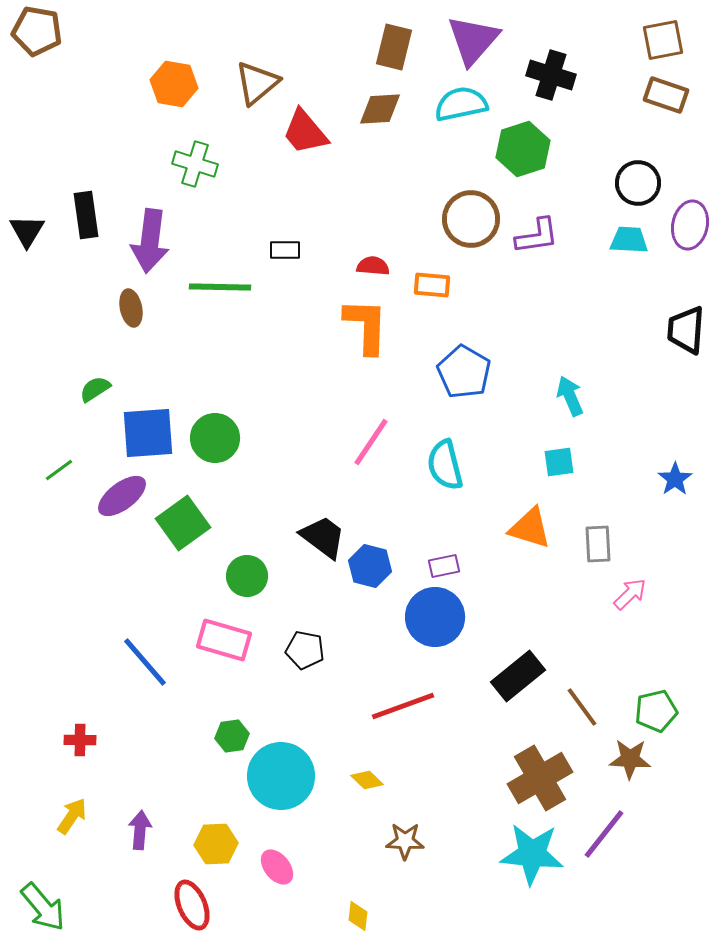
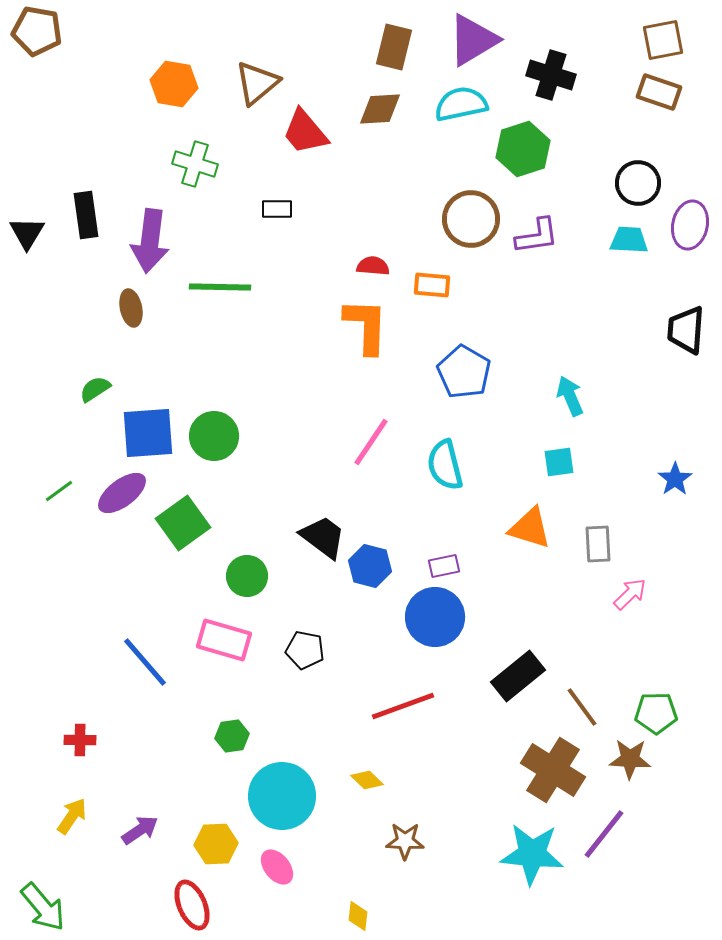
purple triangle at (473, 40): rotated 18 degrees clockwise
brown rectangle at (666, 95): moved 7 px left, 3 px up
black triangle at (27, 231): moved 2 px down
black rectangle at (285, 250): moved 8 px left, 41 px up
green circle at (215, 438): moved 1 px left, 2 px up
green line at (59, 470): moved 21 px down
purple ellipse at (122, 496): moved 3 px up
green pentagon at (656, 711): moved 2 px down; rotated 12 degrees clockwise
cyan circle at (281, 776): moved 1 px right, 20 px down
brown cross at (540, 778): moved 13 px right, 8 px up; rotated 28 degrees counterclockwise
purple arrow at (140, 830): rotated 51 degrees clockwise
